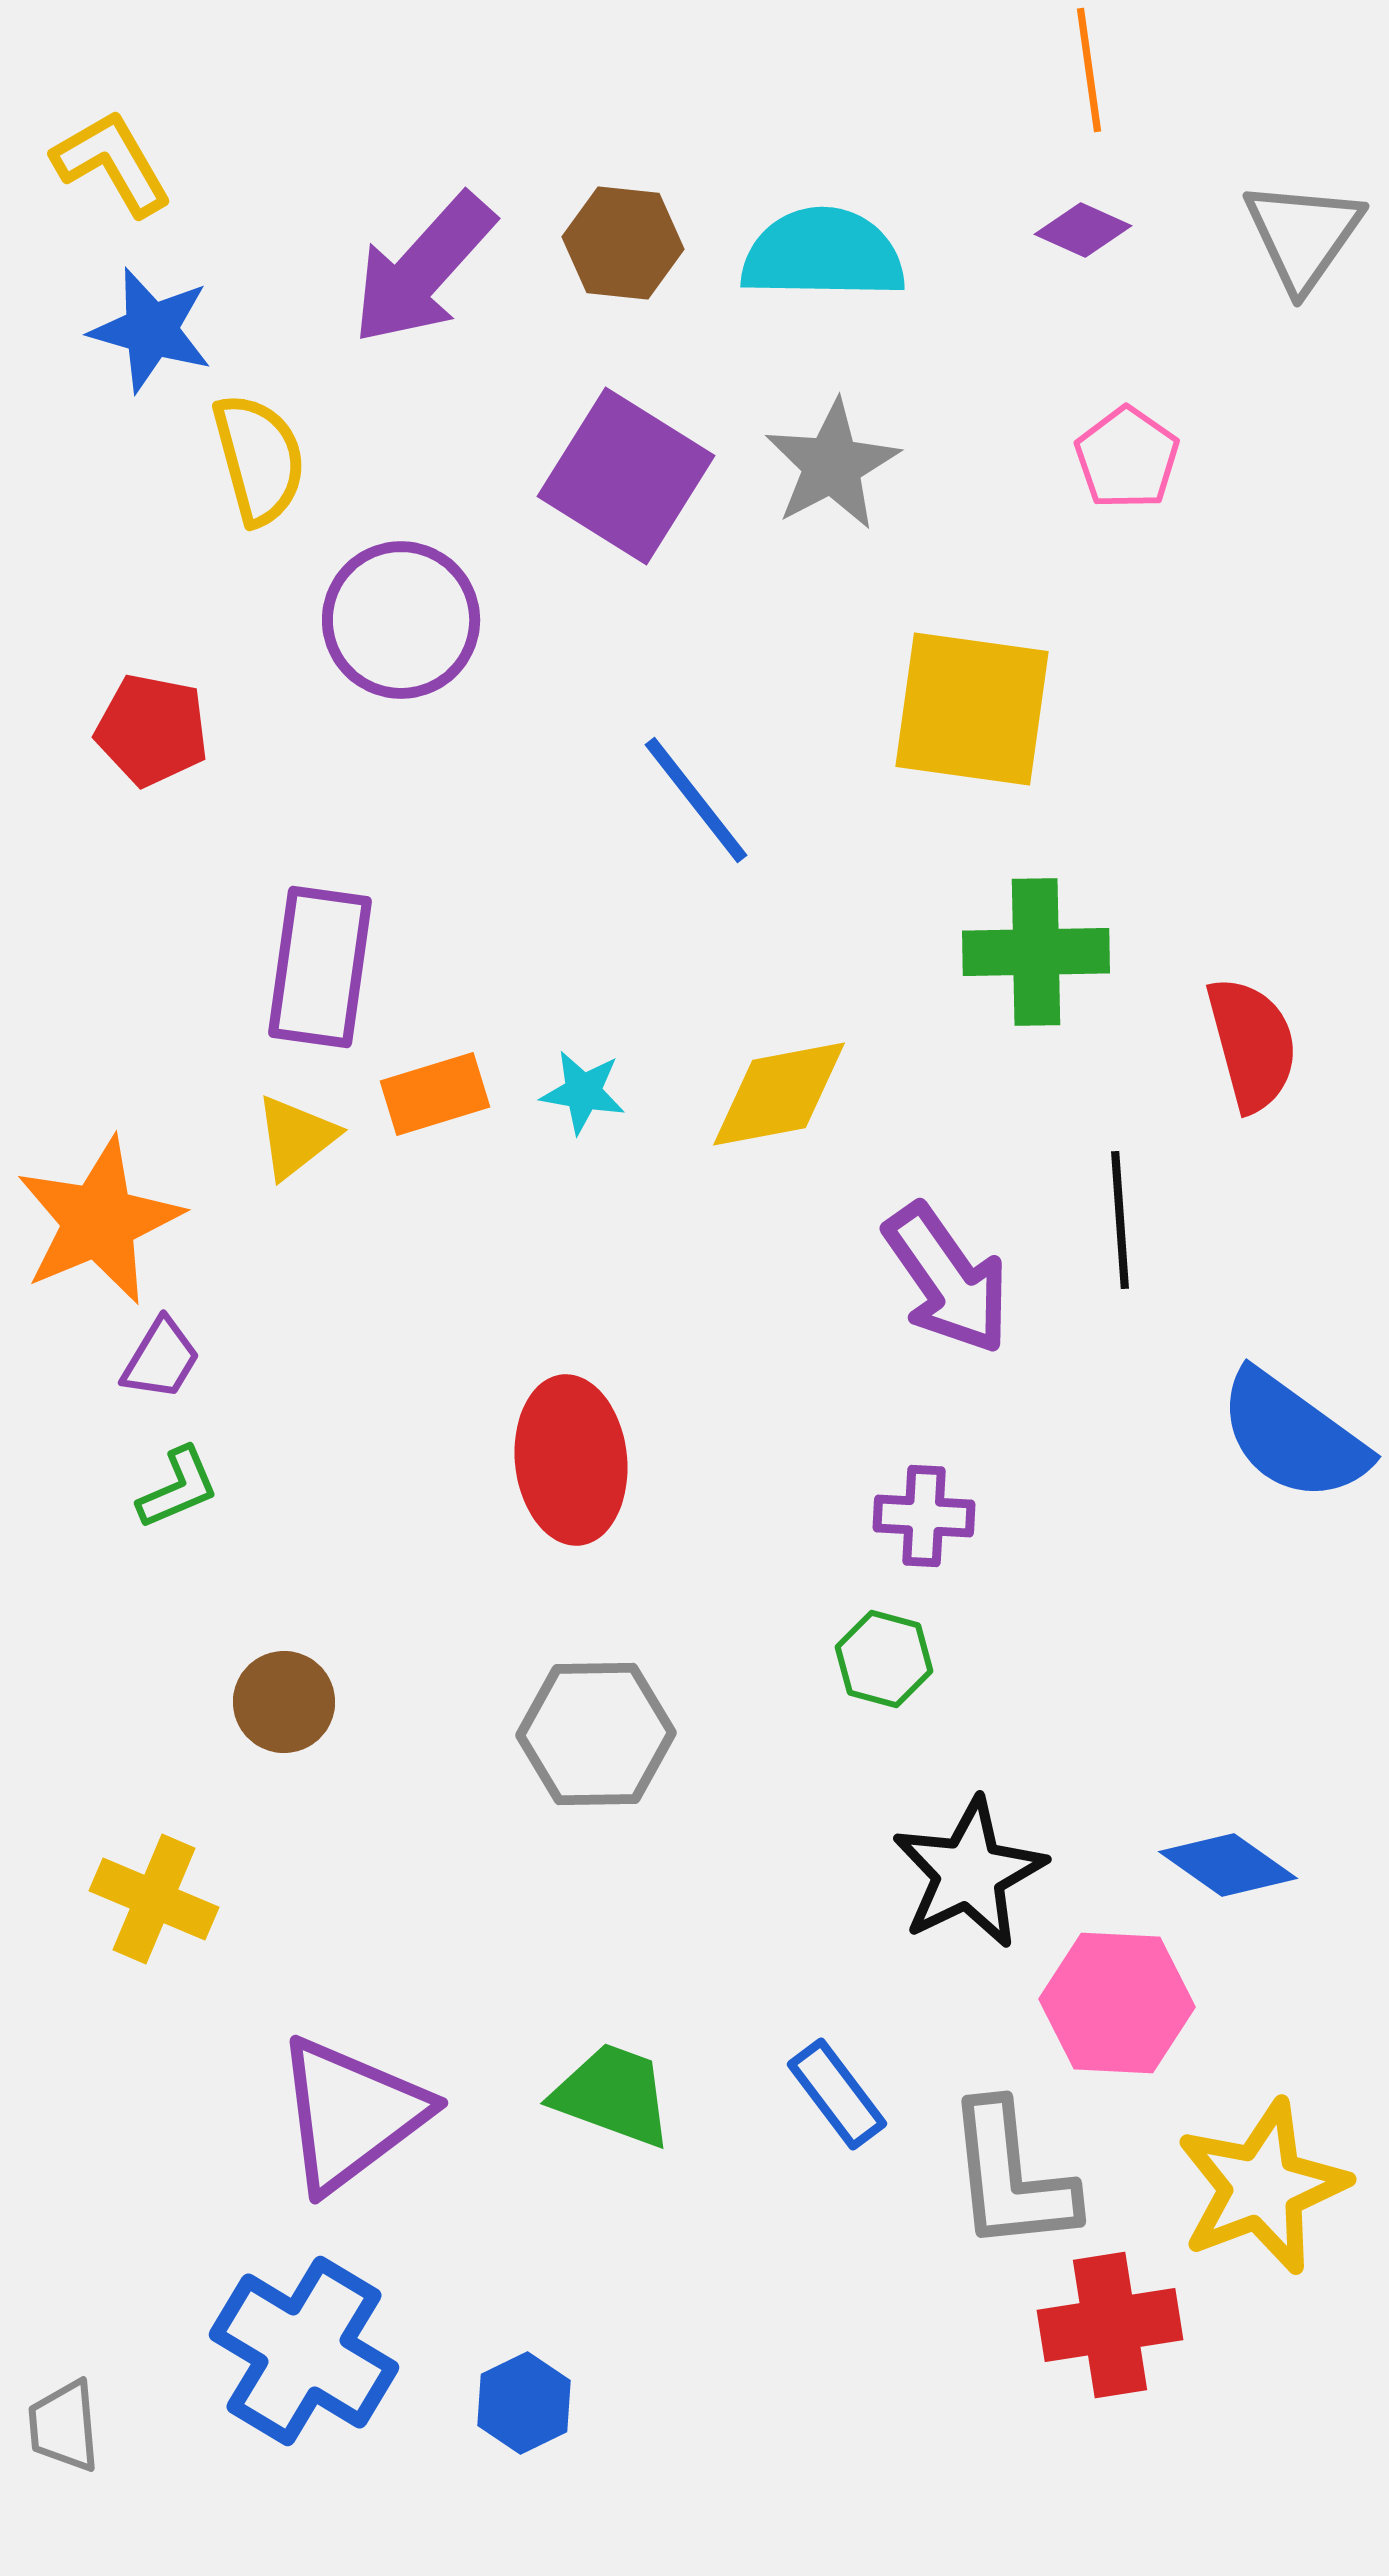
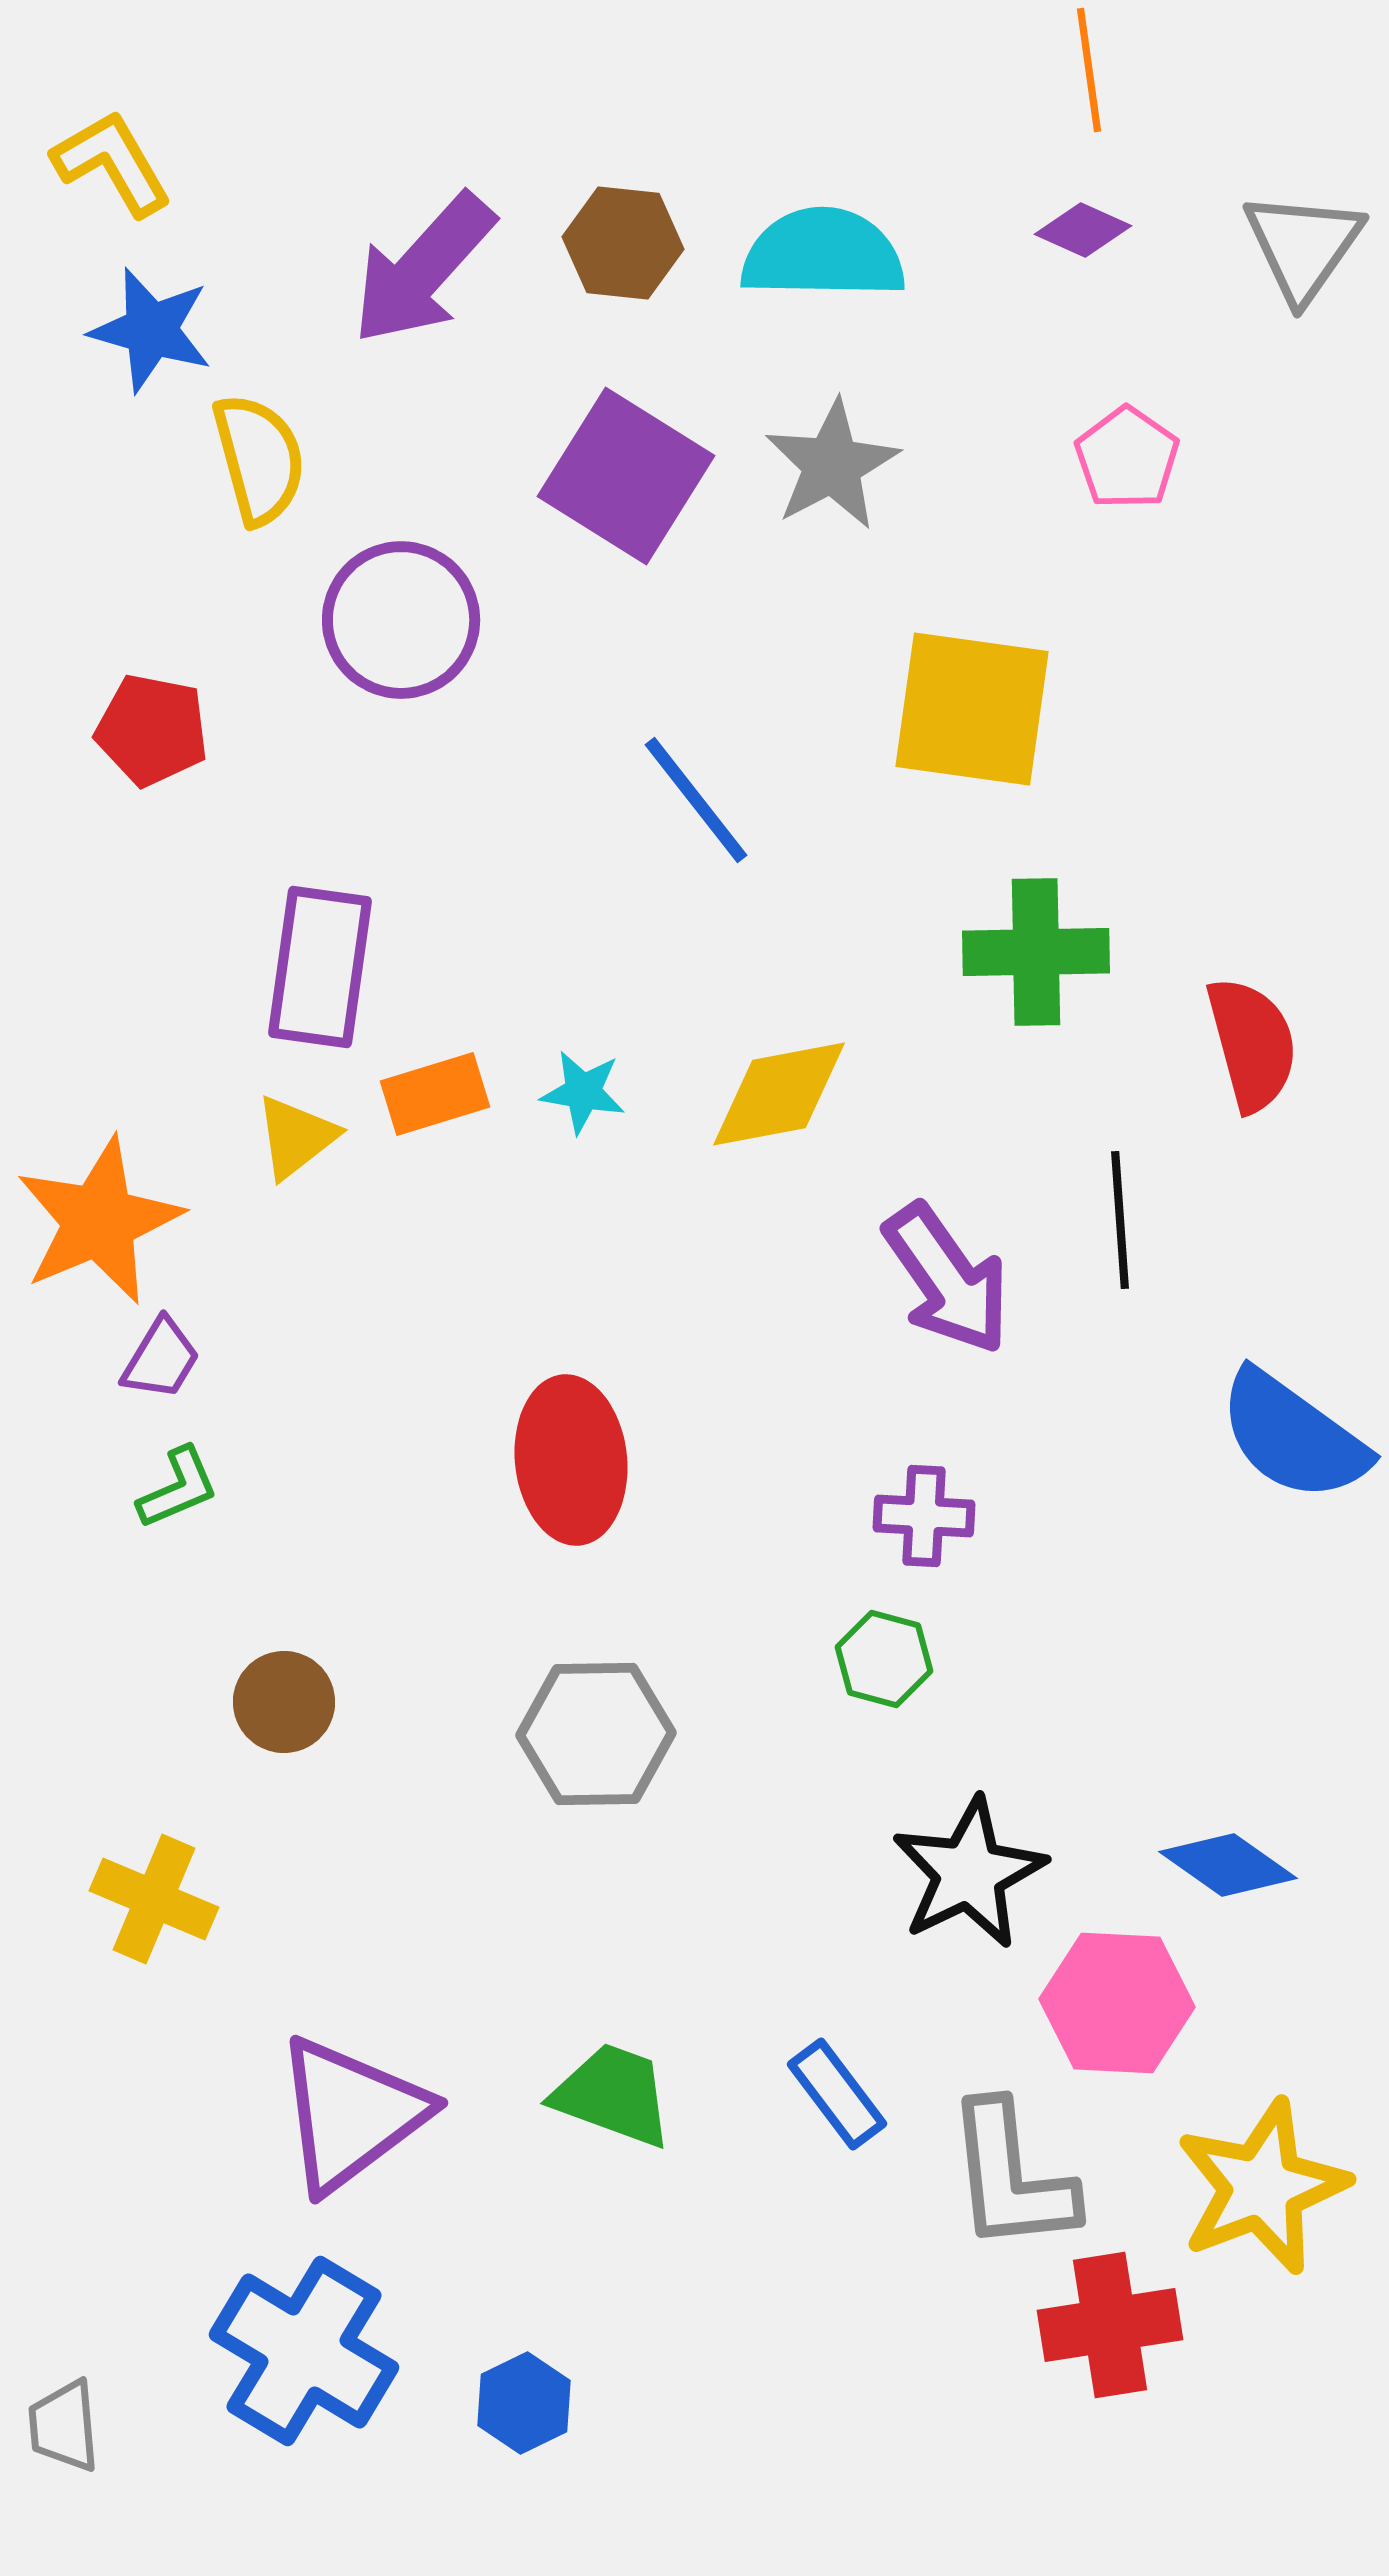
gray triangle at (1303, 235): moved 11 px down
